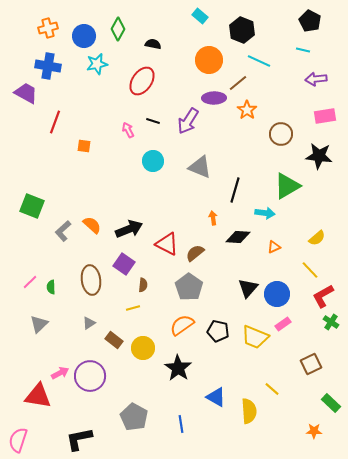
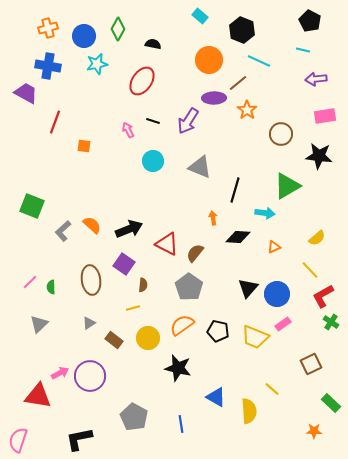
brown semicircle at (195, 253): rotated 12 degrees counterclockwise
yellow circle at (143, 348): moved 5 px right, 10 px up
black star at (178, 368): rotated 20 degrees counterclockwise
